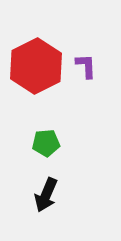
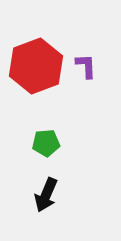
red hexagon: rotated 6 degrees clockwise
